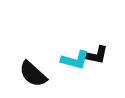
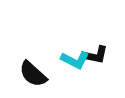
cyan L-shape: rotated 12 degrees clockwise
